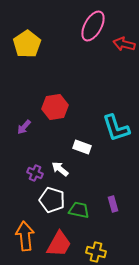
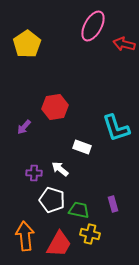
purple cross: moved 1 px left; rotated 21 degrees counterclockwise
yellow cross: moved 6 px left, 18 px up
